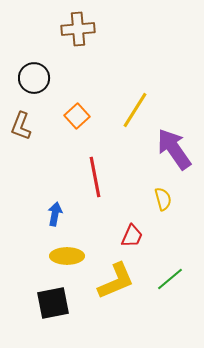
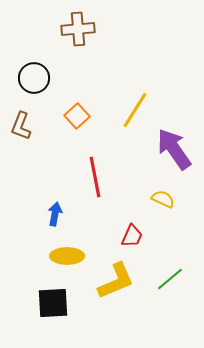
yellow semicircle: rotated 50 degrees counterclockwise
black square: rotated 8 degrees clockwise
